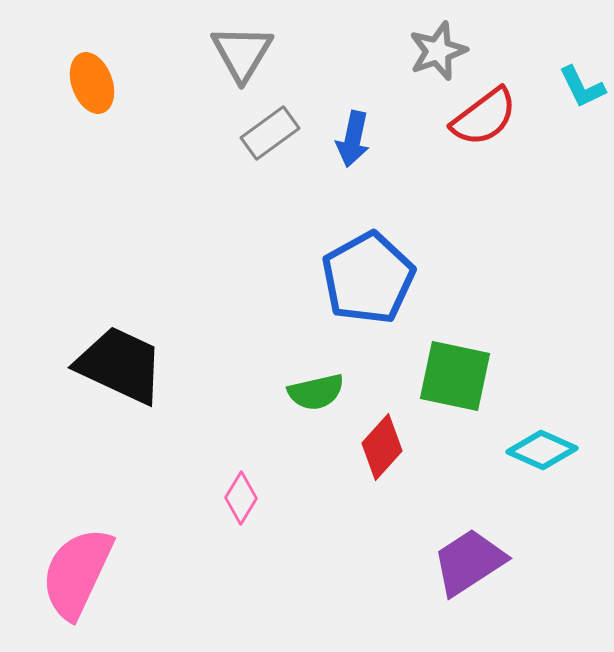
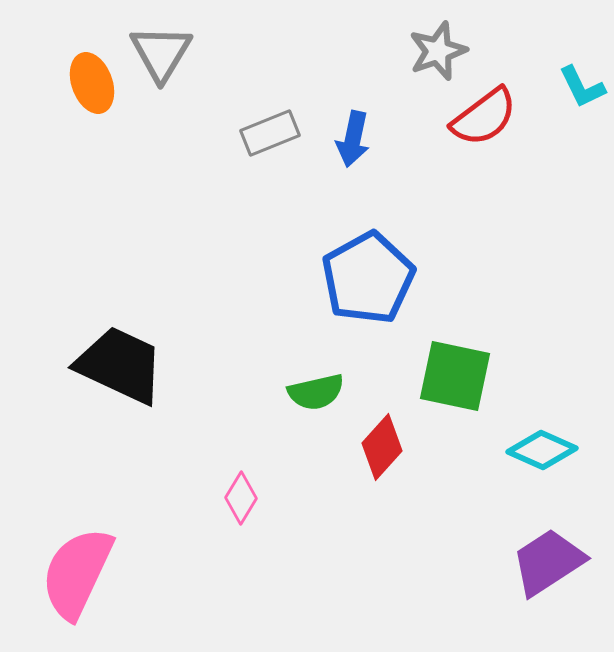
gray triangle: moved 81 px left
gray rectangle: rotated 14 degrees clockwise
purple trapezoid: moved 79 px right
